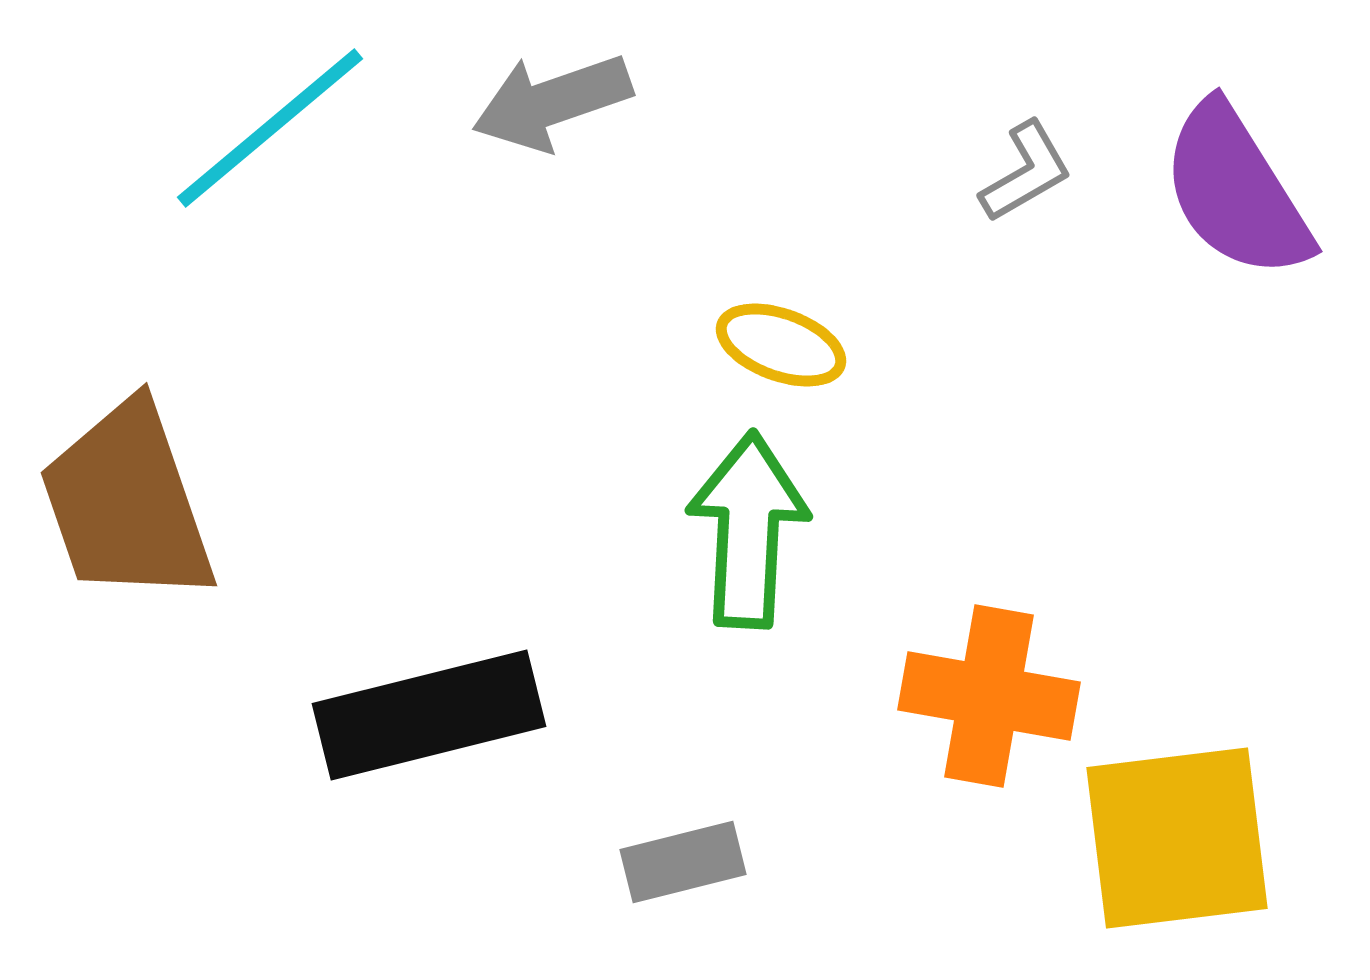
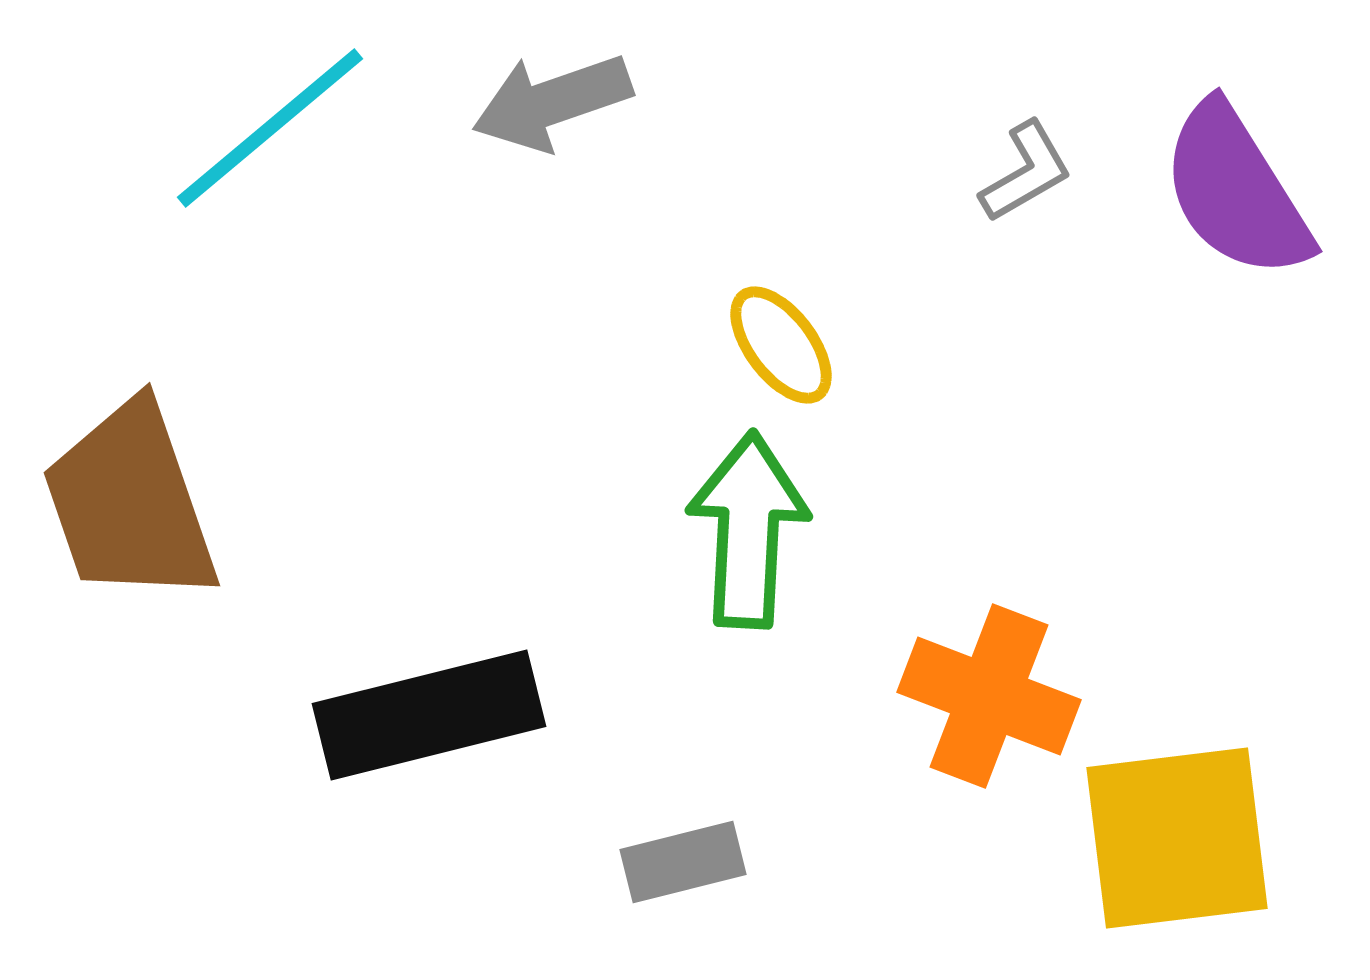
yellow ellipse: rotated 33 degrees clockwise
brown trapezoid: moved 3 px right
orange cross: rotated 11 degrees clockwise
